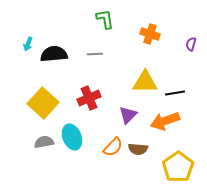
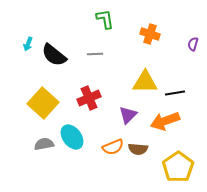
purple semicircle: moved 2 px right
black semicircle: moved 1 px down; rotated 136 degrees counterclockwise
cyan ellipse: rotated 15 degrees counterclockwise
gray semicircle: moved 2 px down
orange semicircle: rotated 25 degrees clockwise
